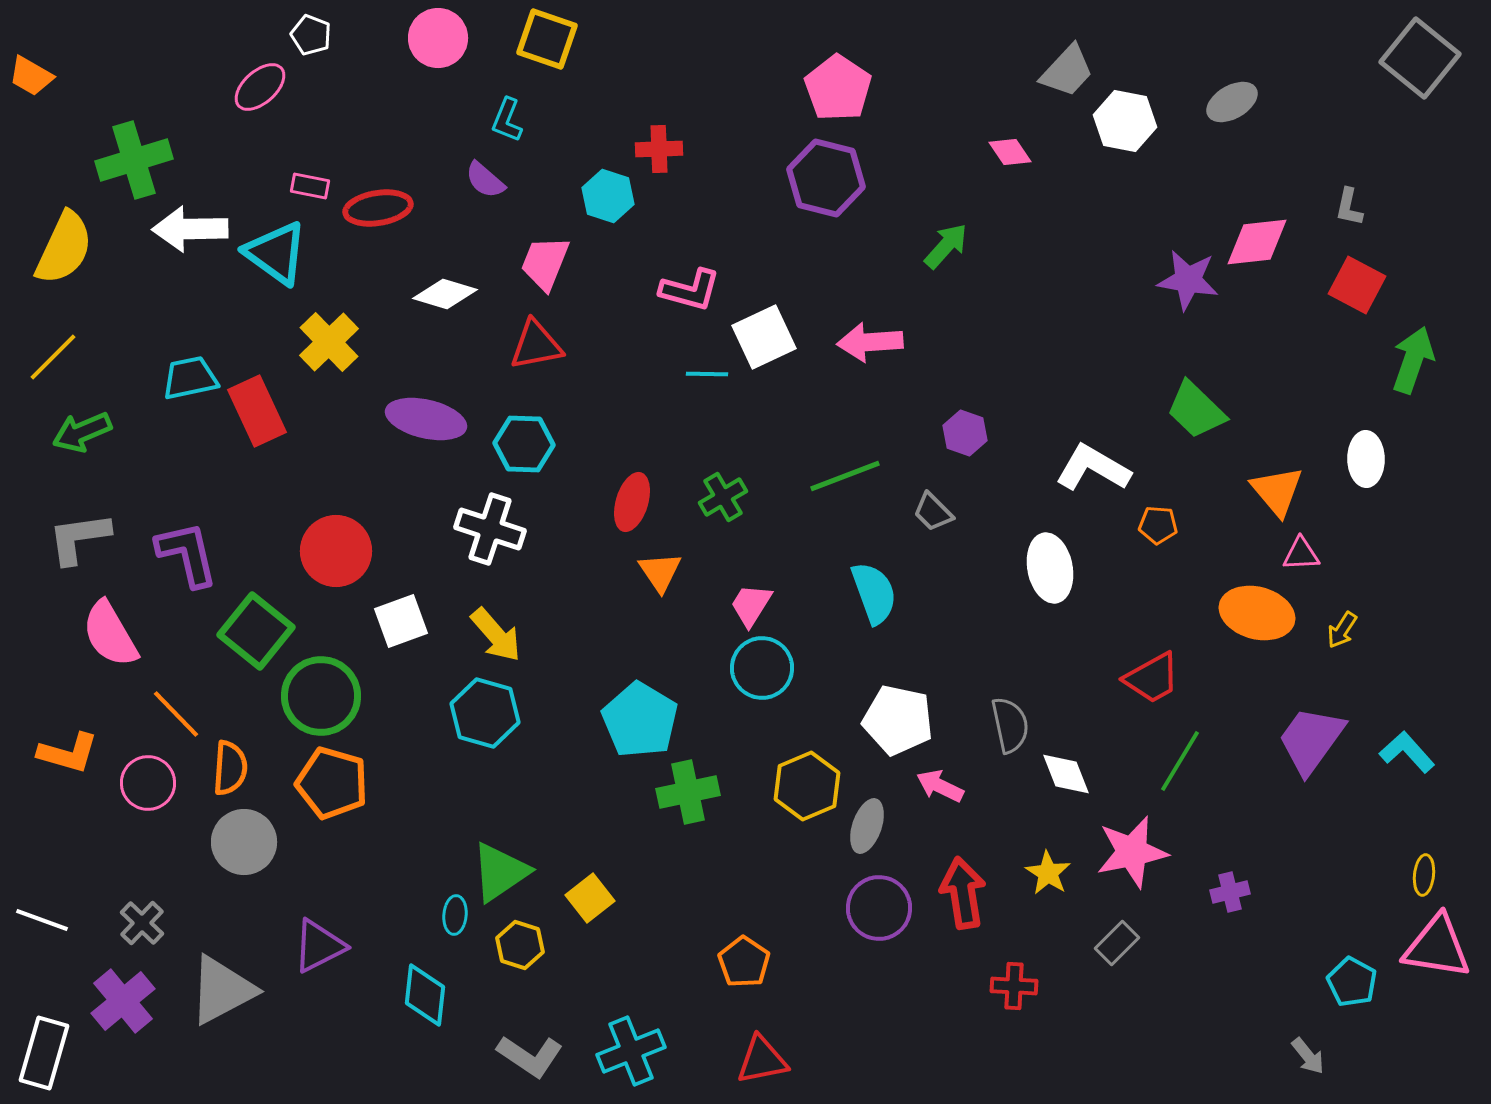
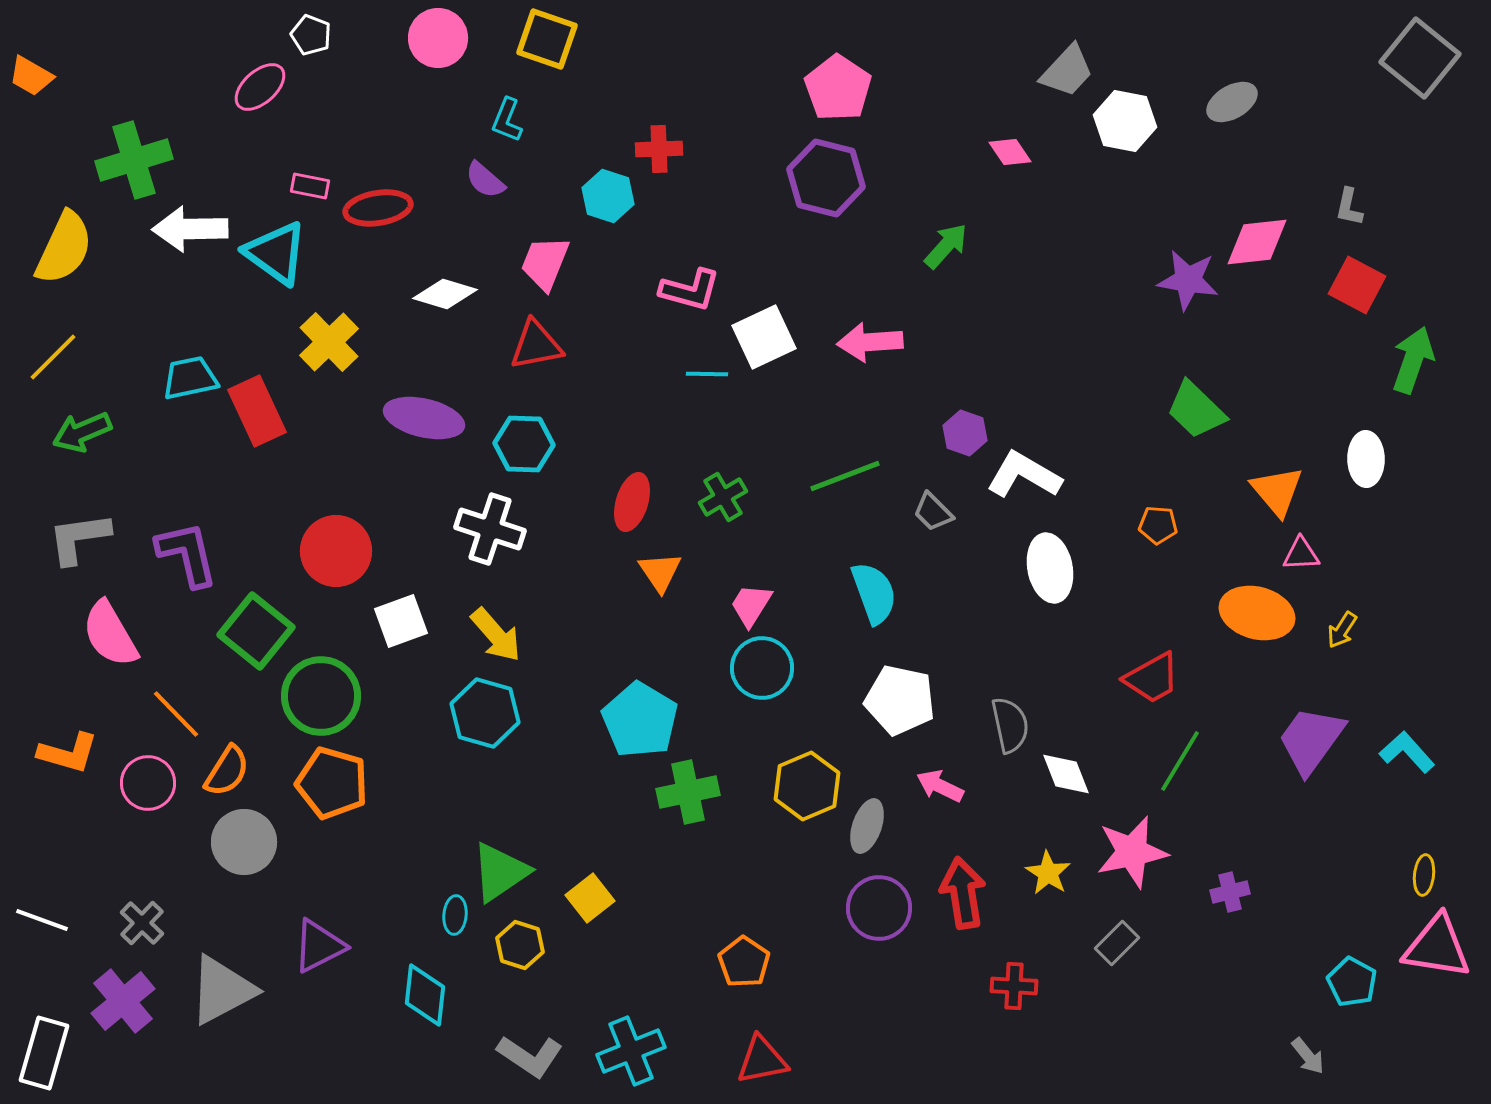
purple ellipse at (426, 419): moved 2 px left, 1 px up
white L-shape at (1093, 468): moved 69 px left, 7 px down
white pentagon at (898, 720): moved 2 px right, 20 px up
orange semicircle at (230, 768): moved 3 px left, 3 px down; rotated 28 degrees clockwise
